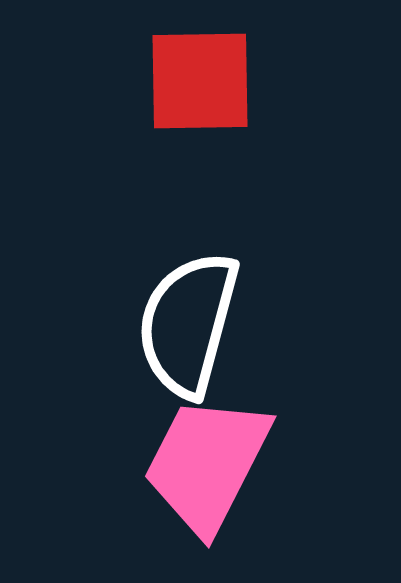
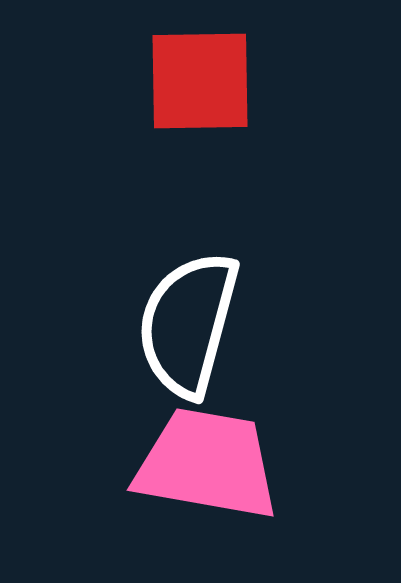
pink trapezoid: rotated 73 degrees clockwise
